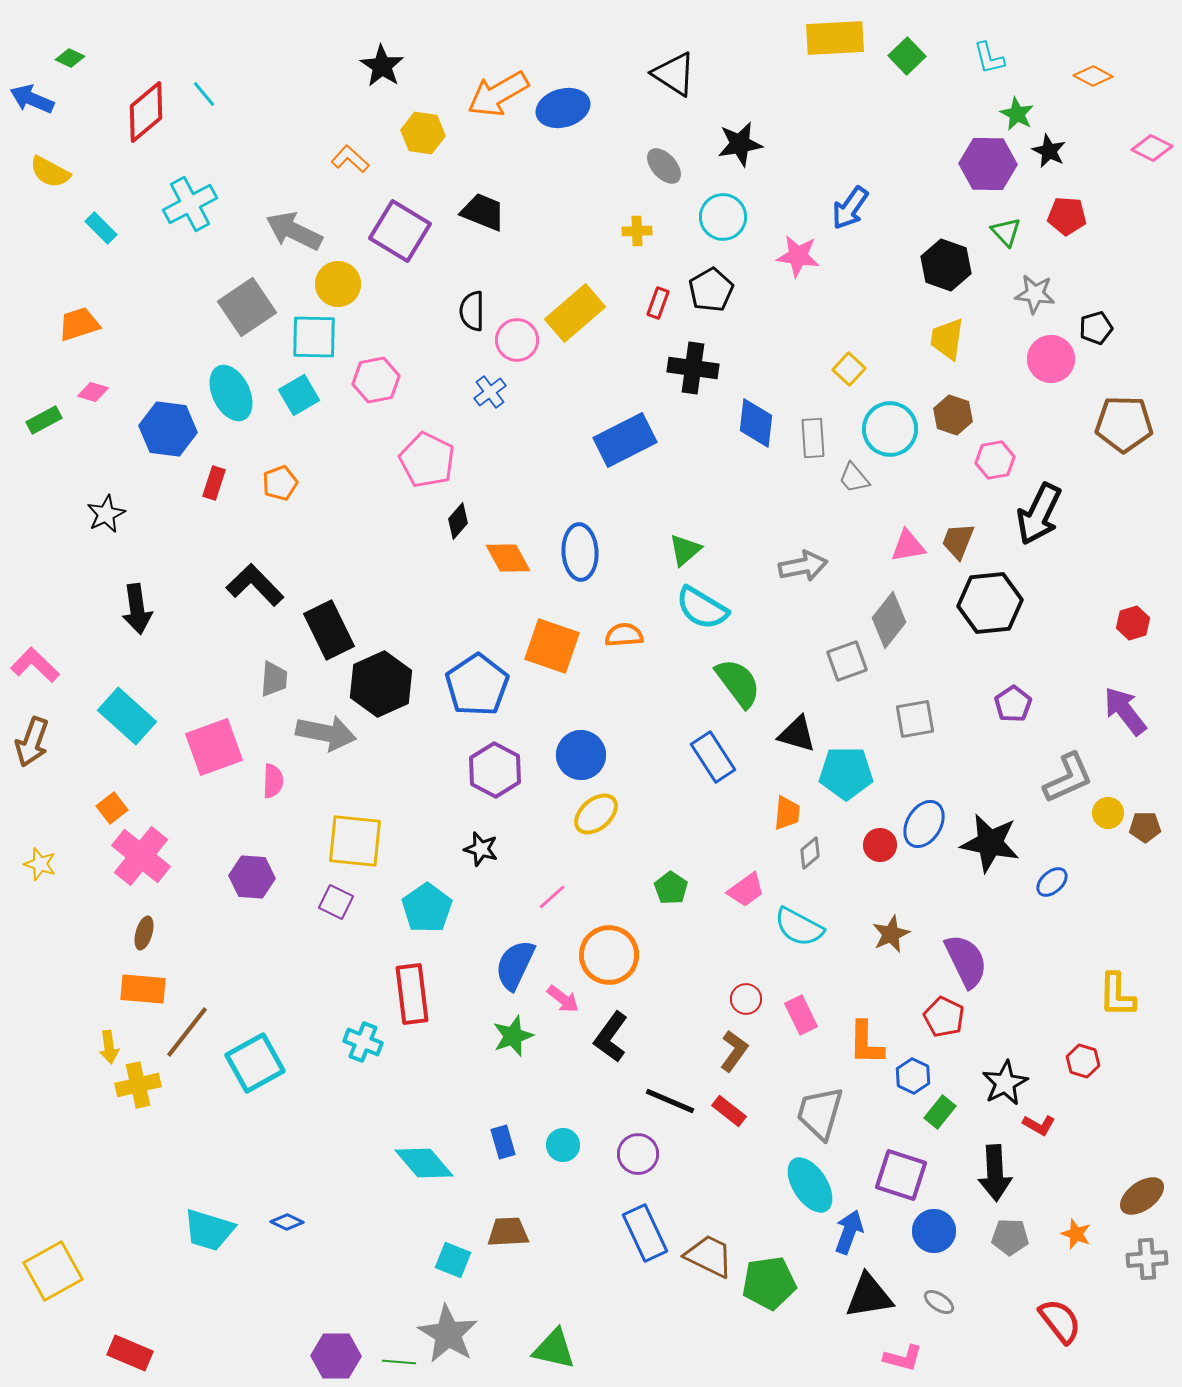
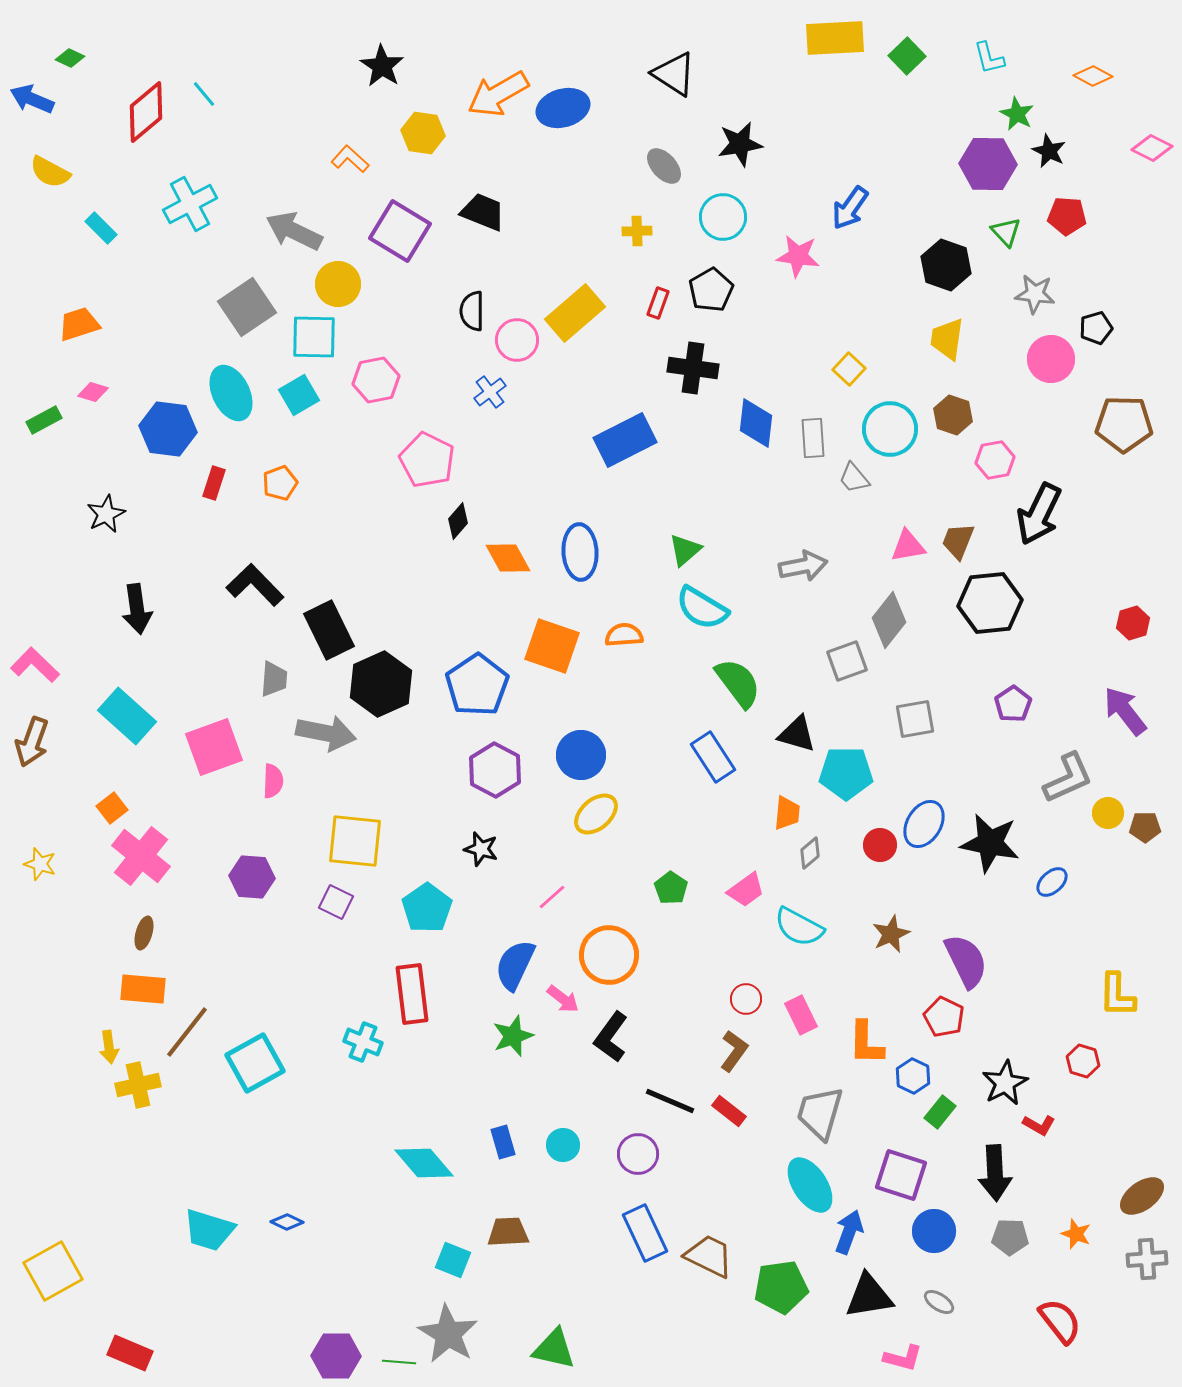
green pentagon at (769, 1283): moved 12 px right, 4 px down
